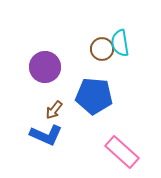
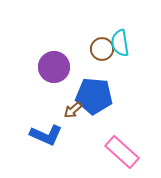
purple circle: moved 9 px right
brown arrow: moved 19 px right; rotated 12 degrees clockwise
